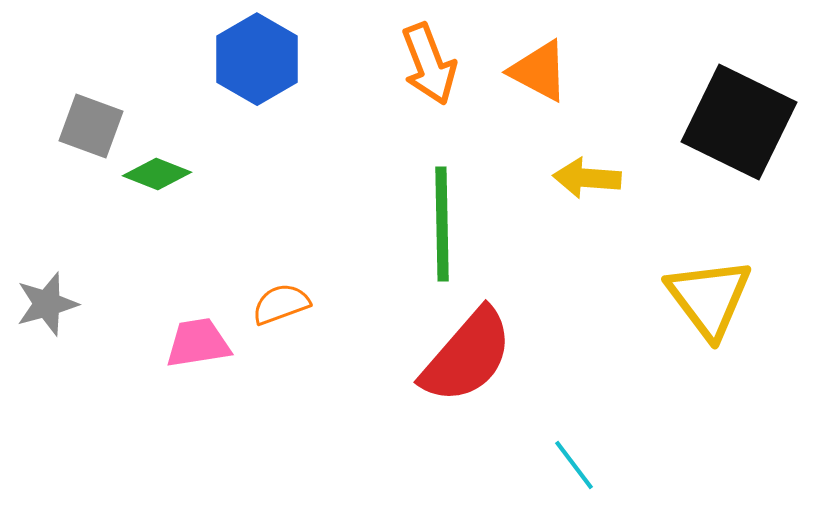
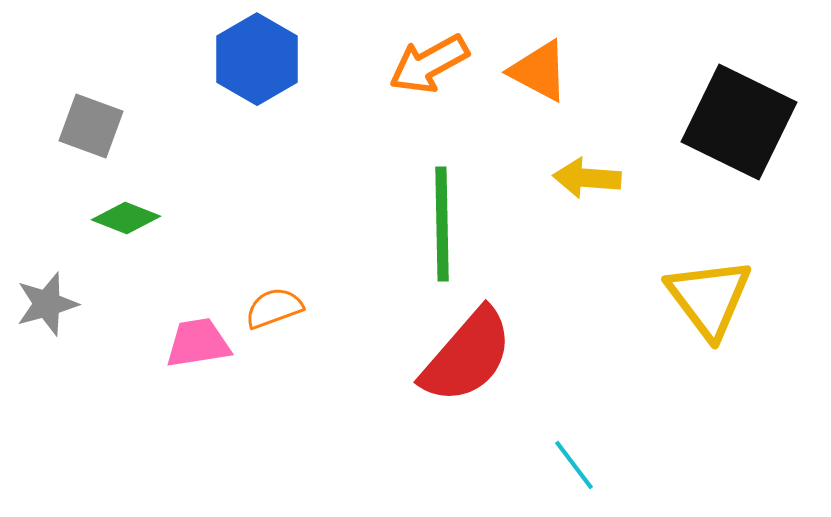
orange arrow: rotated 82 degrees clockwise
green diamond: moved 31 px left, 44 px down
orange semicircle: moved 7 px left, 4 px down
